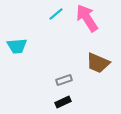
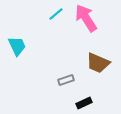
pink arrow: moved 1 px left
cyan trapezoid: rotated 110 degrees counterclockwise
gray rectangle: moved 2 px right
black rectangle: moved 21 px right, 1 px down
